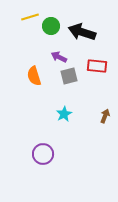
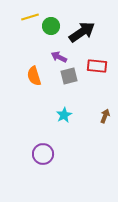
black arrow: rotated 128 degrees clockwise
cyan star: moved 1 px down
